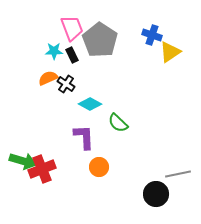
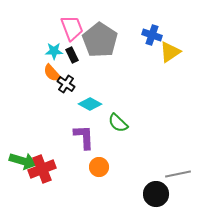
orange semicircle: moved 4 px right, 5 px up; rotated 108 degrees counterclockwise
